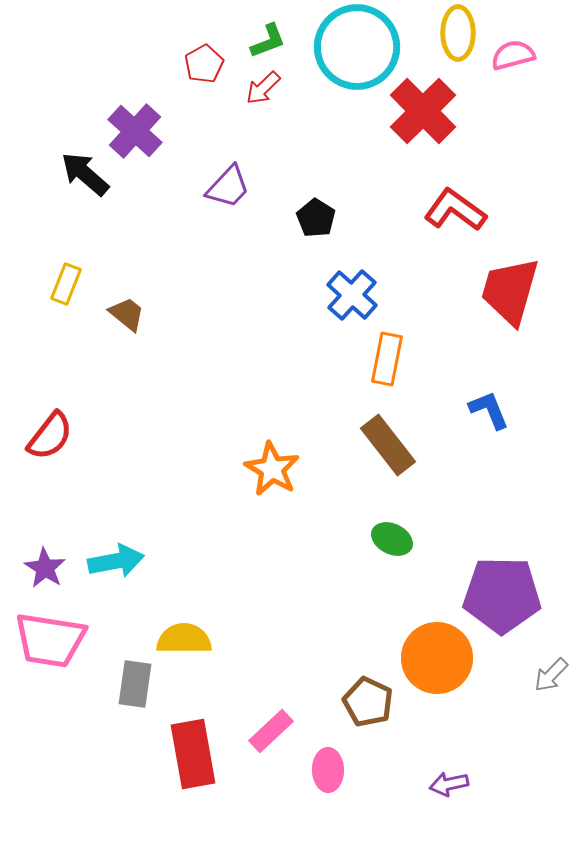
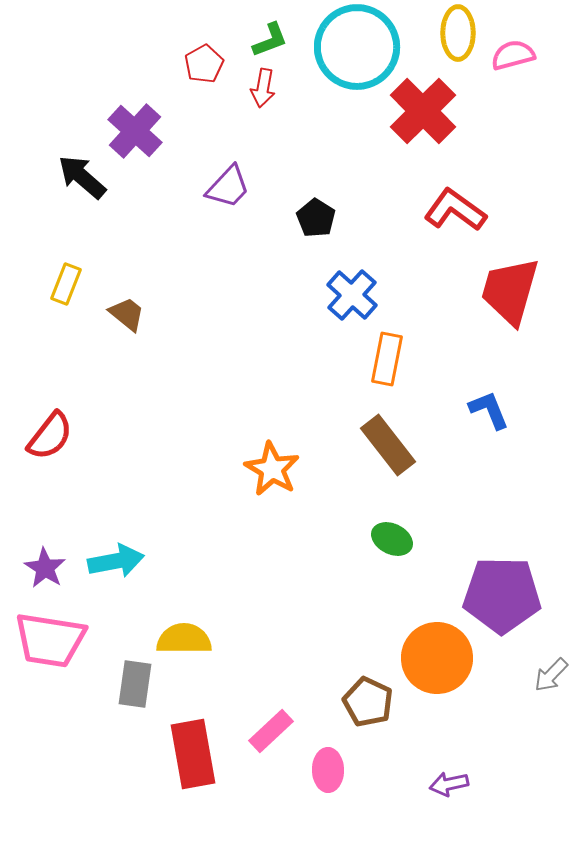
green L-shape: moved 2 px right, 1 px up
red arrow: rotated 36 degrees counterclockwise
black arrow: moved 3 px left, 3 px down
